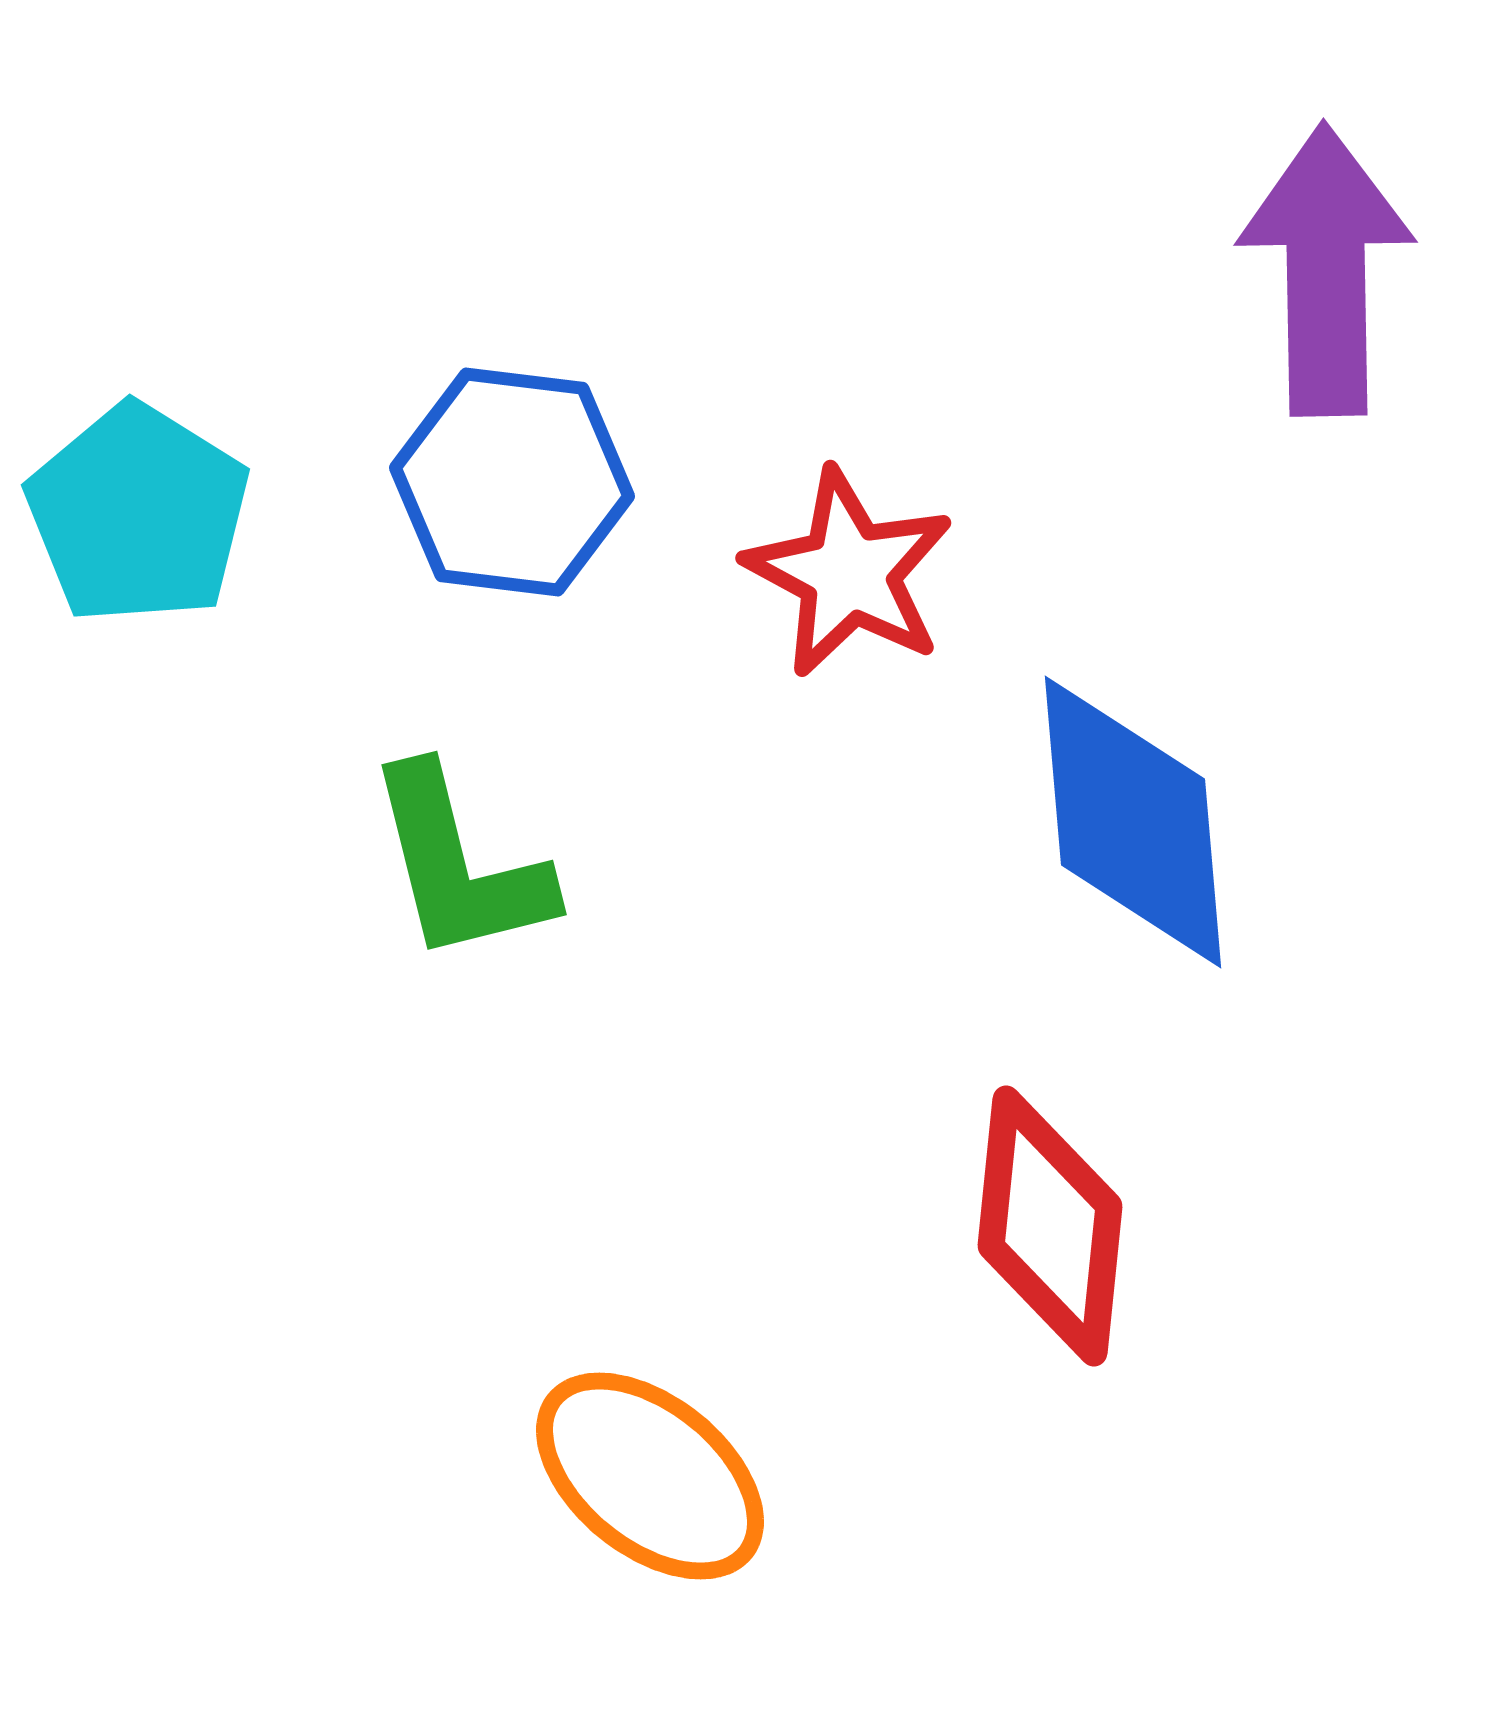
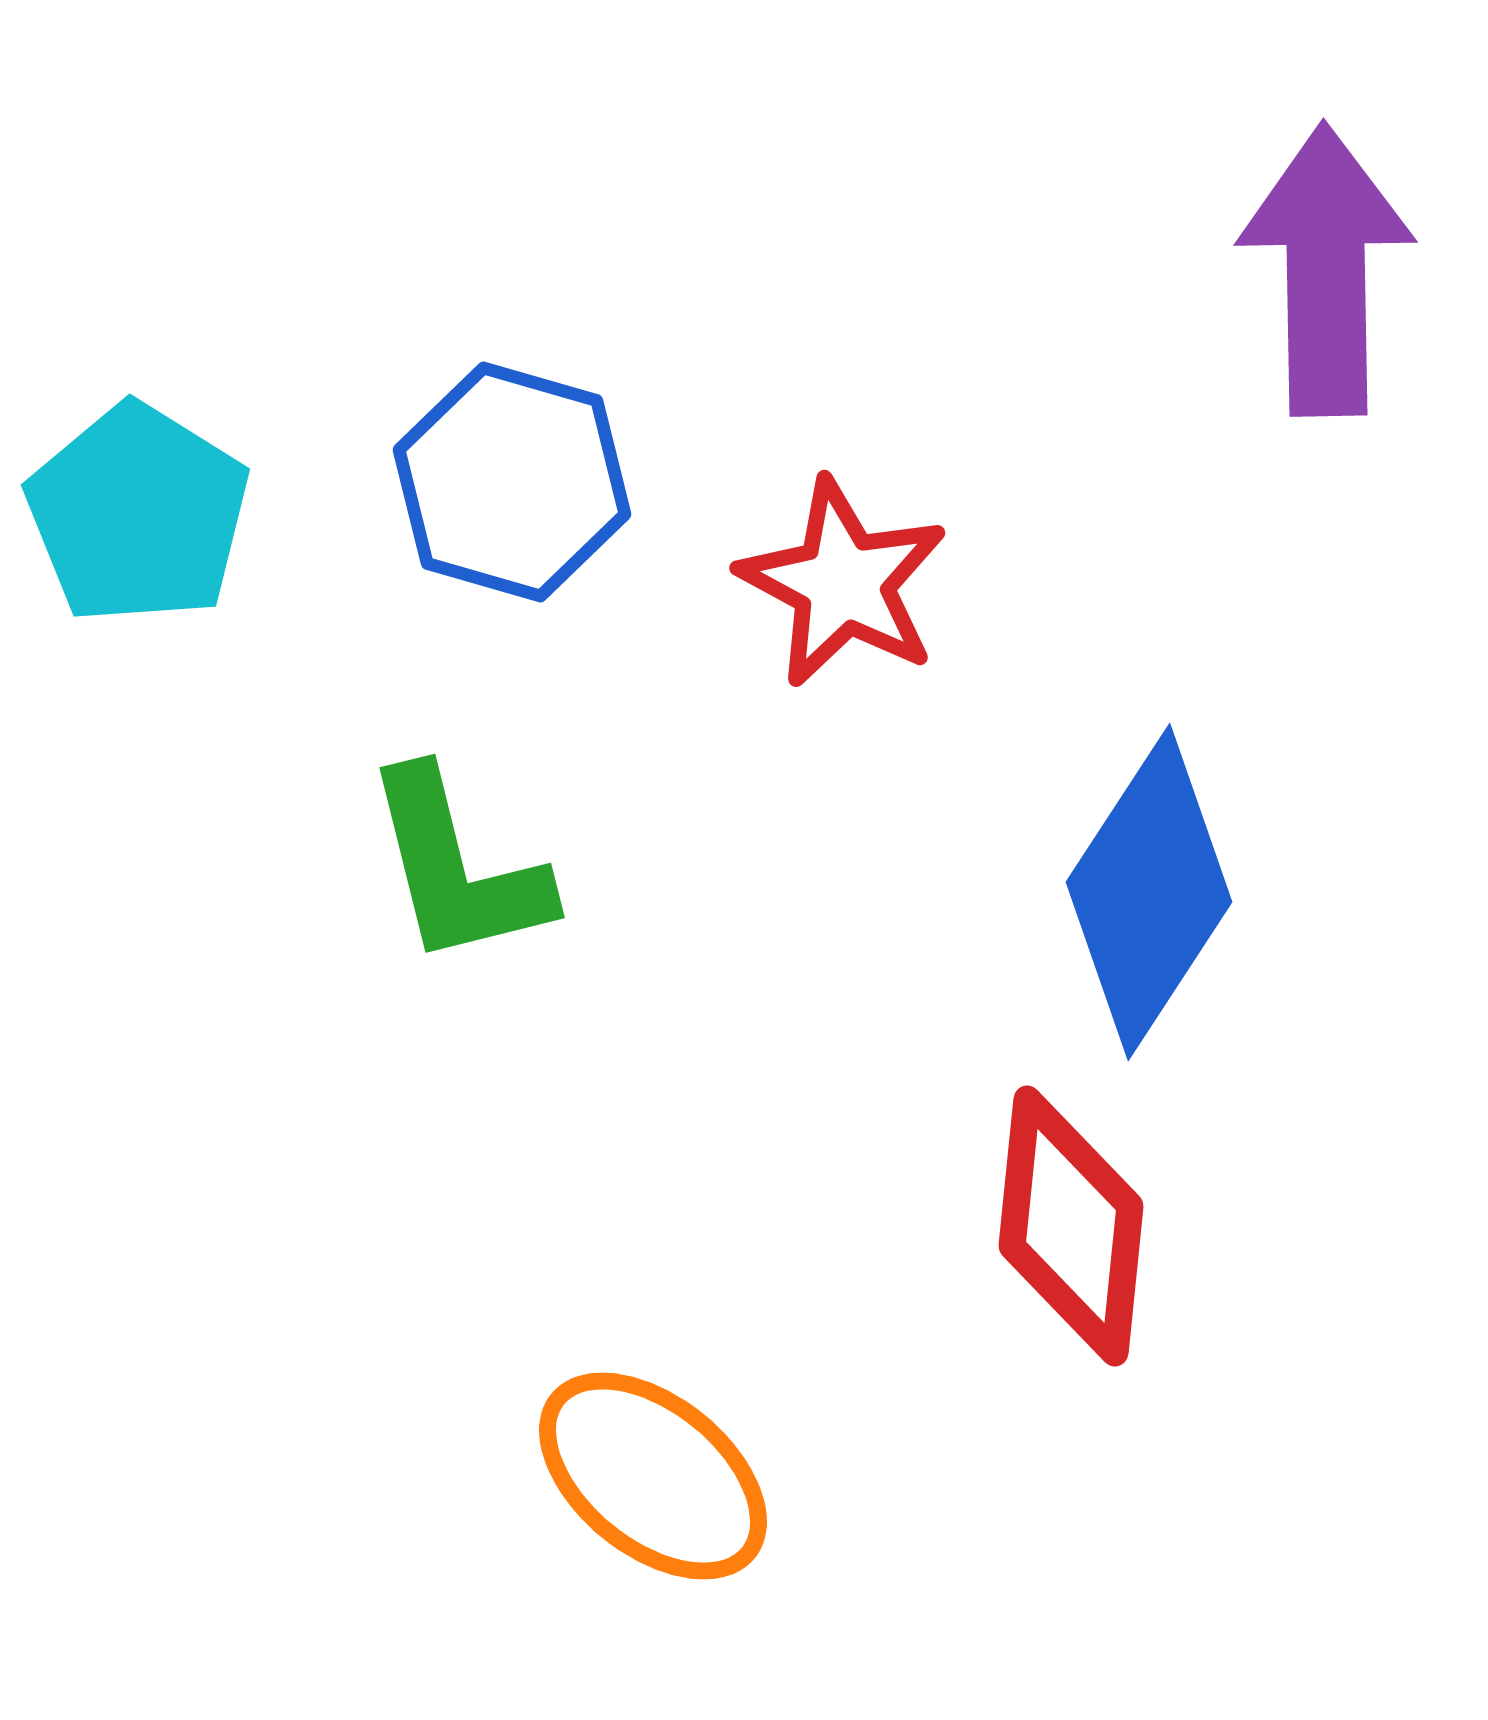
blue hexagon: rotated 9 degrees clockwise
red star: moved 6 px left, 10 px down
blue diamond: moved 16 px right, 70 px down; rotated 38 degrees clockwise
green L-shape: moved 2 px left, 3 px down
red diamond: moved 21 px right
orange ellipse: moved 3 px right
